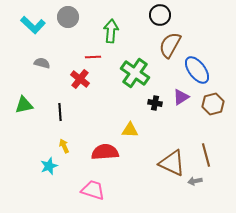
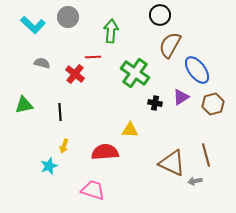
red cross: moved 5 px left, 5 px up
yellow arrow: rotated 136 degrees counterclockwise
